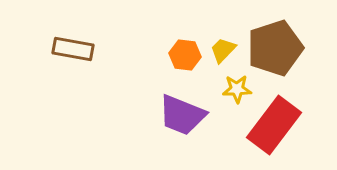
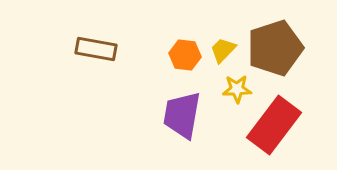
brown rectangle: moved 23 px right
purple trapezoid: rotated 78 degrees clockwise
